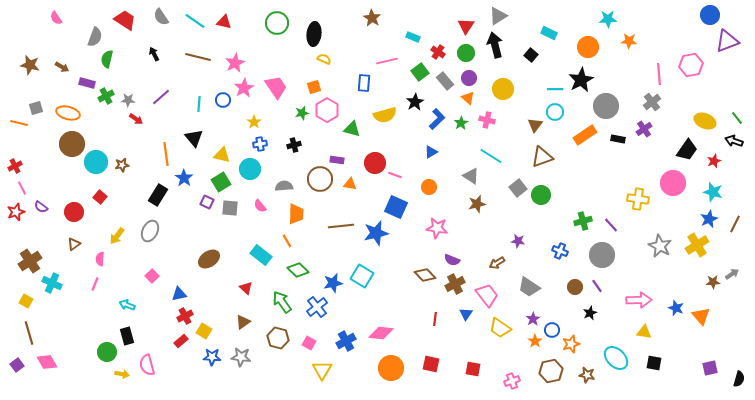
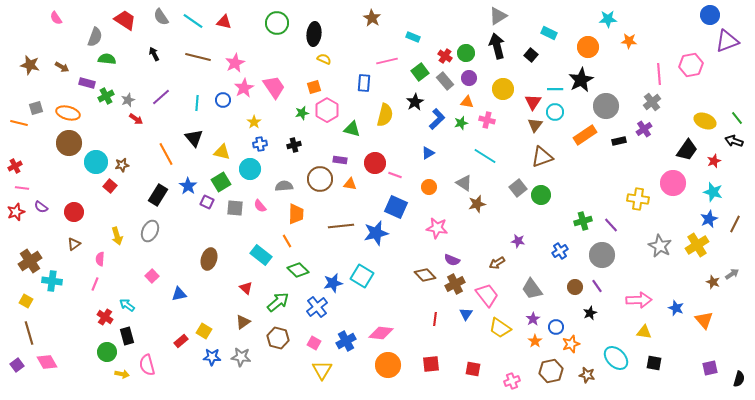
cyan line at (195, 21): moved 2 px left
red triangle at (466, 26): moved 67 px right, 76 px down
black arrow at (495, 45): moved 2 px right, 1 px down
red cross at (438, 52): moved 7 px right, 4 px down
green semicircle at (107, 59): rotated 84 degrees clockwise
pink trapezoid at (276, 87): moved 2 px left
orange triangle at (468, 98): moved 1 px left, 4 px down; rotated 32 degrees counterclockwise
gray star at (128, 100): rotated 24 degrees counterclockwise
cyan line at (199, 104): moved 2 px left, 1 px up
yellow semicircle at (385, 115): rotated 60 degrees counterclockwise
green star at (461, 123): rotated 16 degrees clockwise
black rectangle at (618, 139): moved 1 px right, 2 px down; rotated 24 degrees counterclockwise
brown circle at (72, 144): moved 3 px left, 1 px up
blue triangle at (431, 152): moved 3 px left, 1 px down
orange line at (166, 154): rotated 20 degrees counterclockwise
yellow triangle at (222, 155): moved 3 px up
cyan line at (491, 156): moved 6 px left
purple rectangle at (337, 160): moved 3 px right
gray triangle at (471, 176): moved 7 px left, 7 px down
blue star at (184, 178): moved 4 px right, 8 px down
pink line at (22, 188): rotated 56 degrees counterclockwise
red square at (100, 197): moved 10 px right, 11 px up
gray square at (230, 208): moved 5 px right
yellow arrow at (117, 236): rotated 54 degrees counterclockwise
blue cross at (560, 251): rotated 35 degrees clockwise
brown ellipse at (209, 259): rotated 40 degrees counterclockwise
brown star at (713, 282): rotated 24 degrees clockwise
cyan cross at (52, 283): moved 2 px up; rotated 18 degrees counterclockwise
gray trapezoid at (529, 287): moved 3 px right, 2 px down; rotated 20 degrees clockwise
green arrow at (282, 302): moved 4 px left; rotated 85 degrees clockwise
cyan arrow at (127, 305): rotated 14 degrees clockwise
red cross at (185, 316): moved 80 px left, 1 px down; rotated 28 degrees counterclockwise
orange triangle at (701, 316): moved 3 px right, 4 px down
blue circle at (552, 330): moved 4 px right, 3 px up
pink square at (309, 343): moved 5 px right
red square at (431, 364): rotated 18 degrees counterclockwise
orange circle at (391, 368): moved 3 px left, 3 px up
